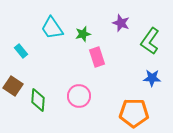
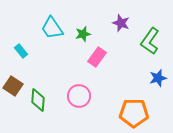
pink rectangle: rotated 54 degrees clockwise
blue star: moved 6 px right; rotated 18 degrees counterclockwise
